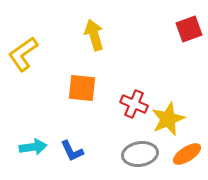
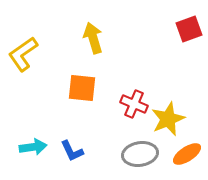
yellow arrow: moved 1 px left, 3 px down
